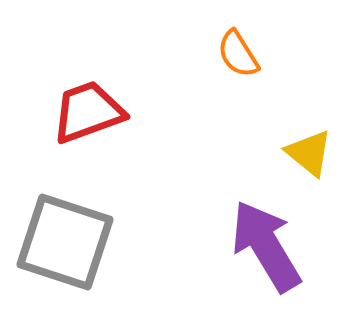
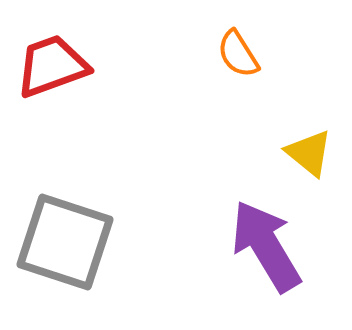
red trapezoid: moved 36 px left, 46 px up
